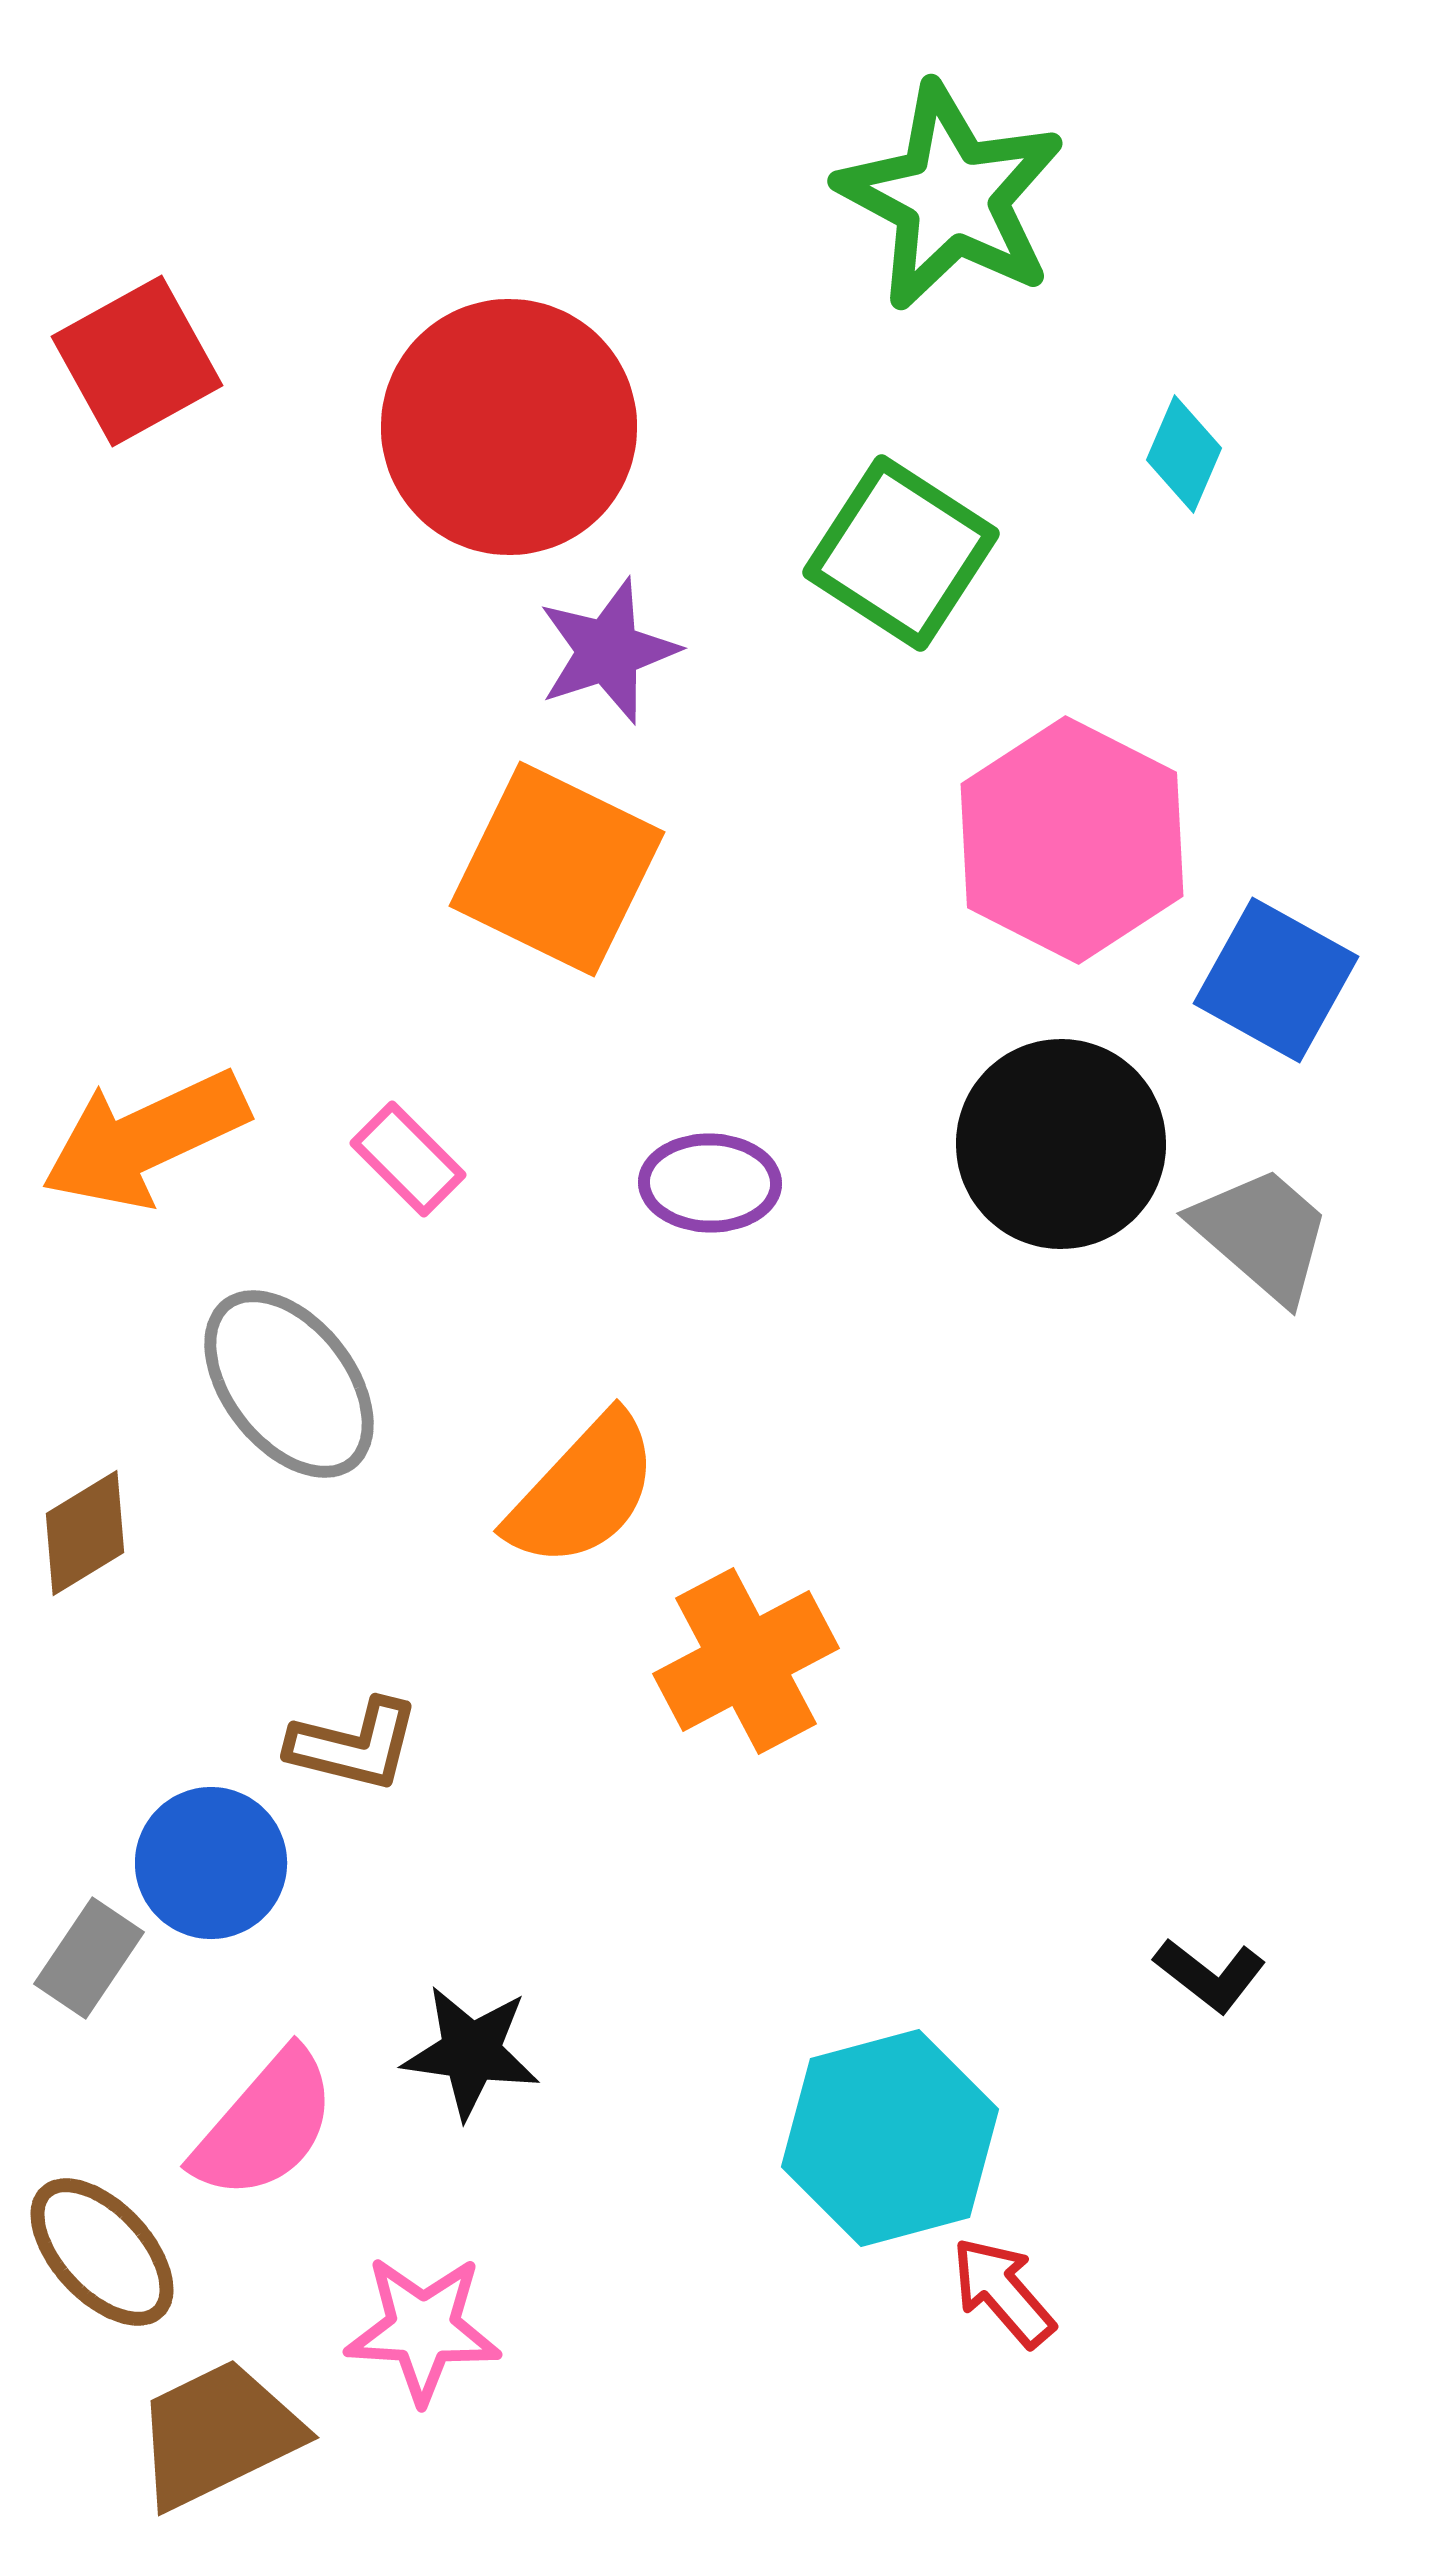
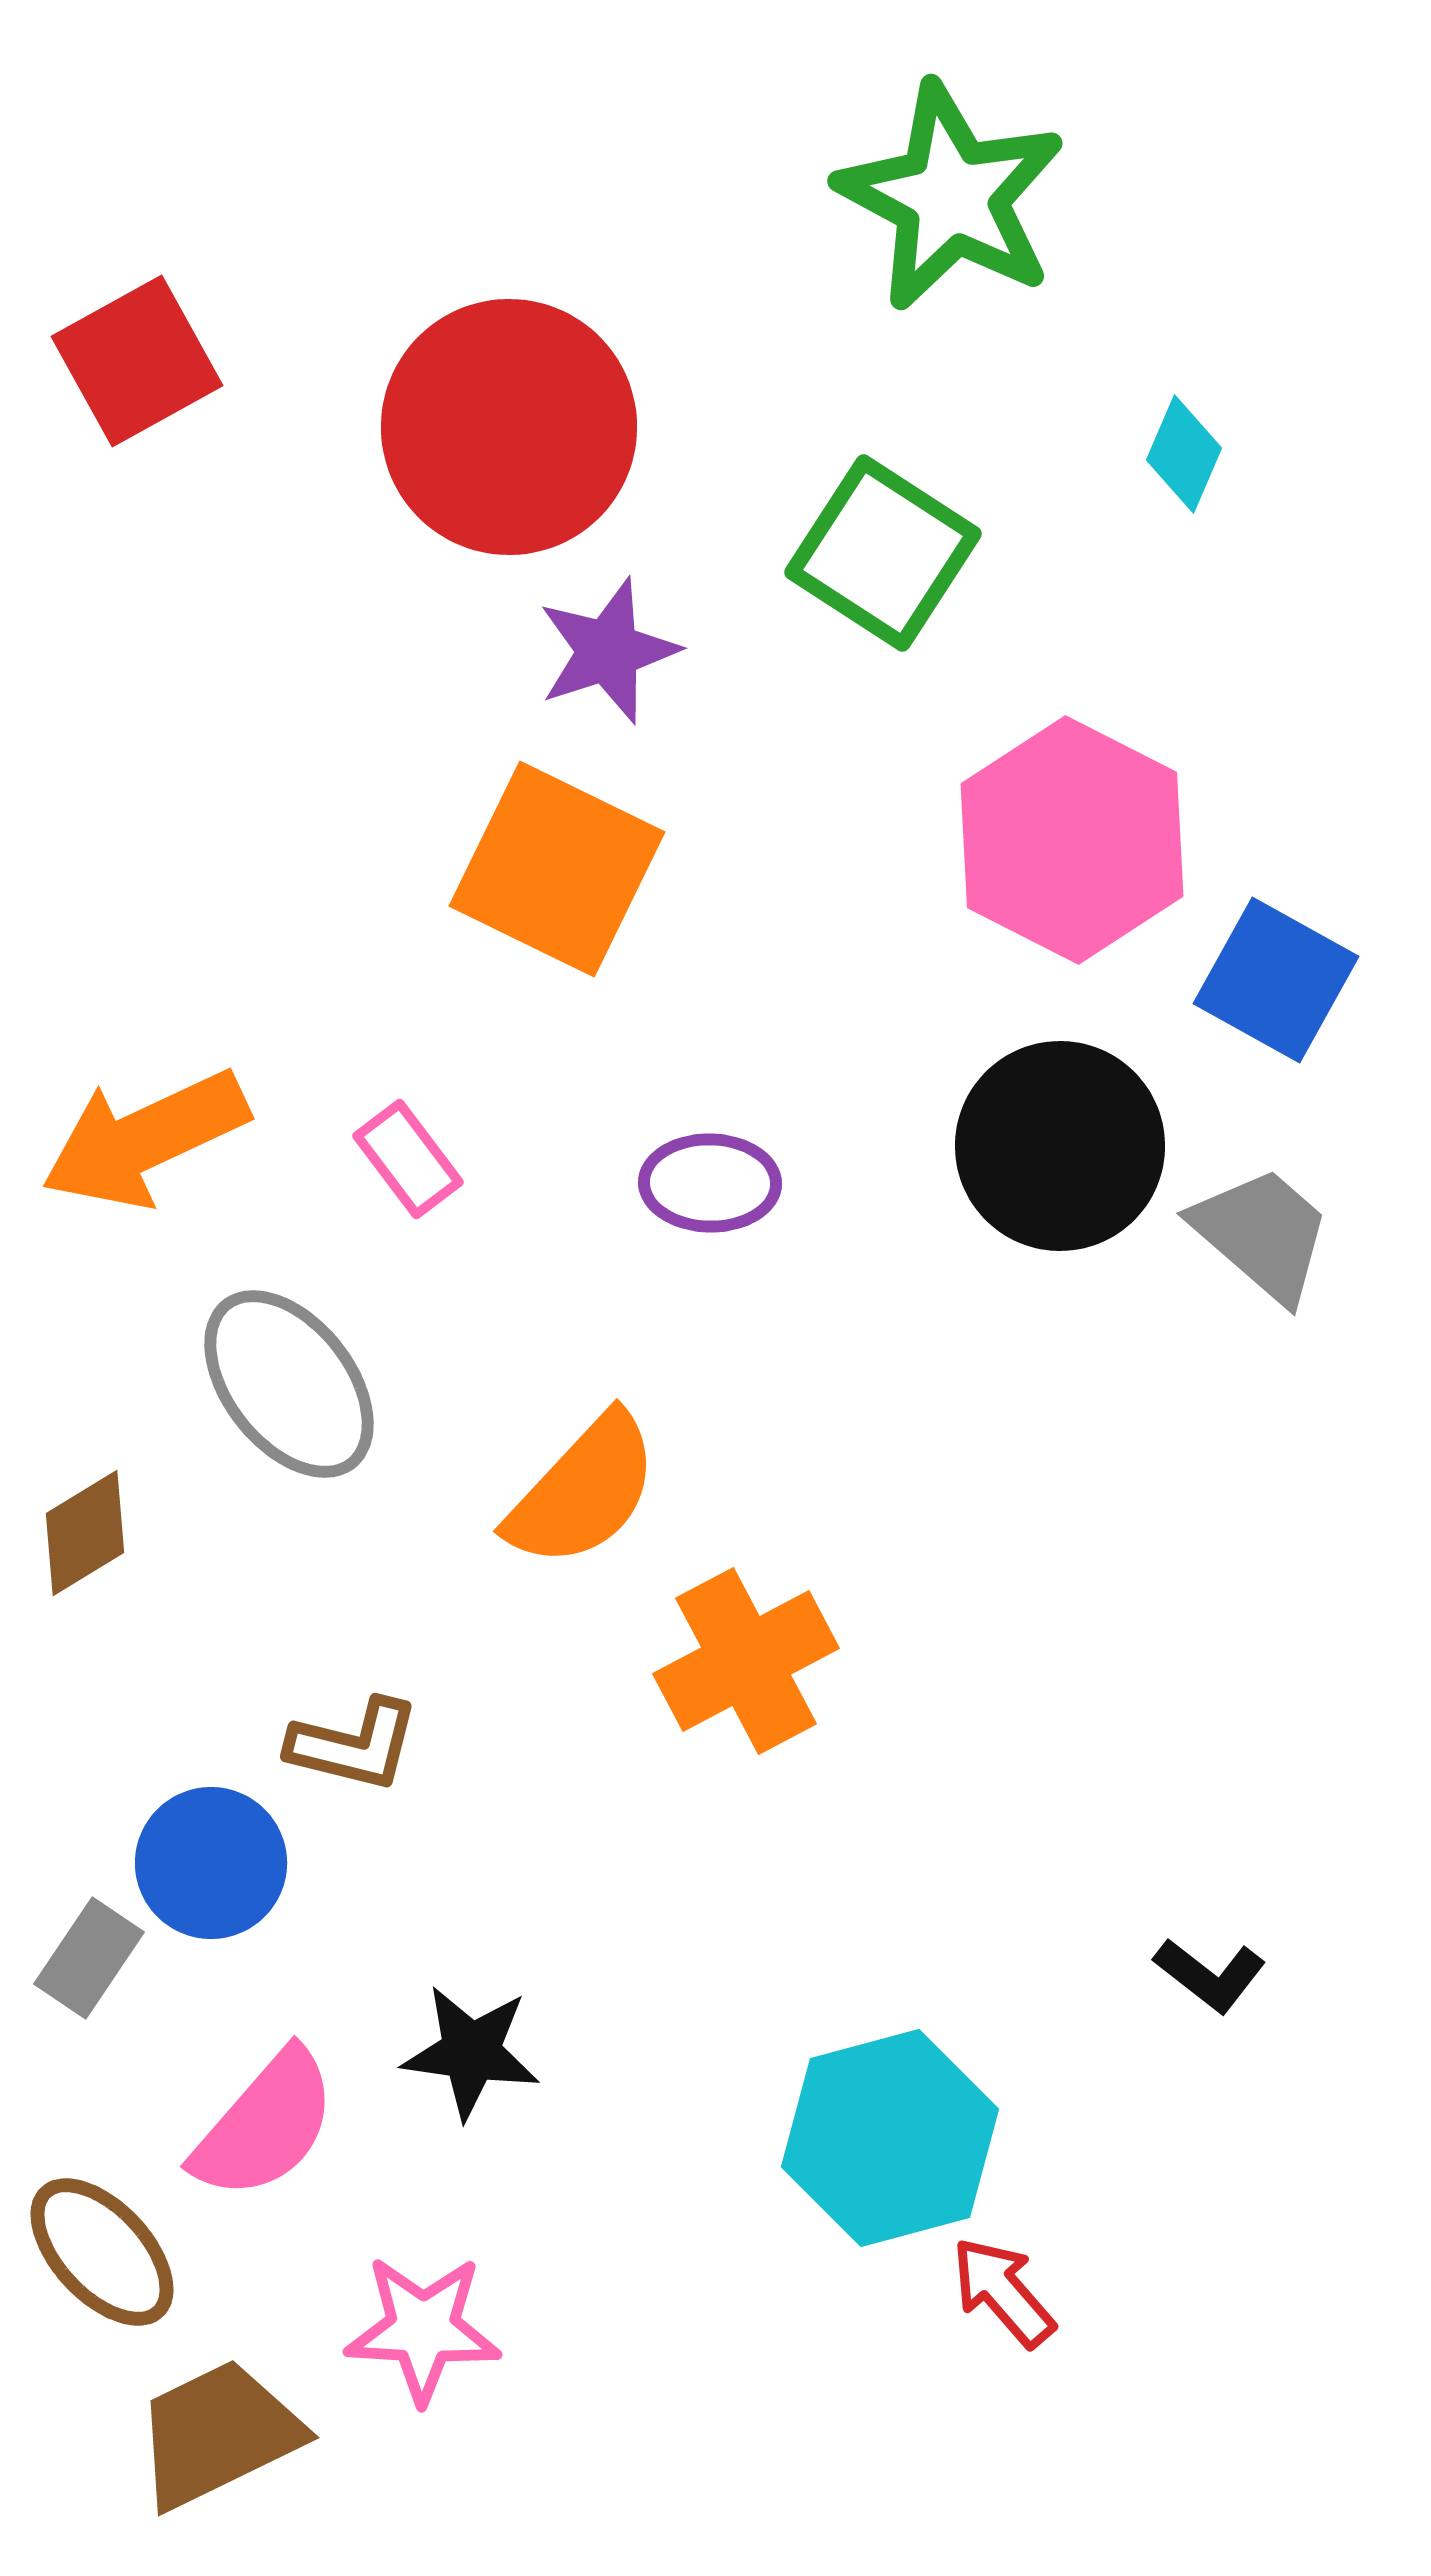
green square: moved 18 px left
black circle: moved 1 px left, 2 px down
pink rectangle: rotated 8 degrees clockwise
